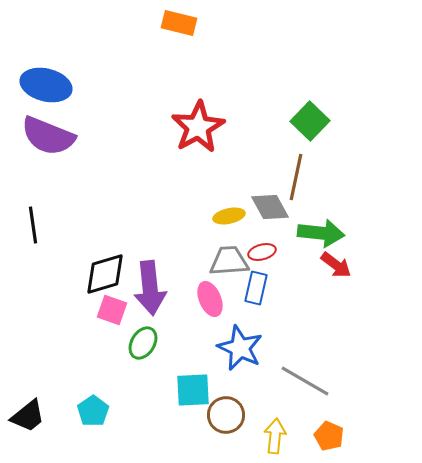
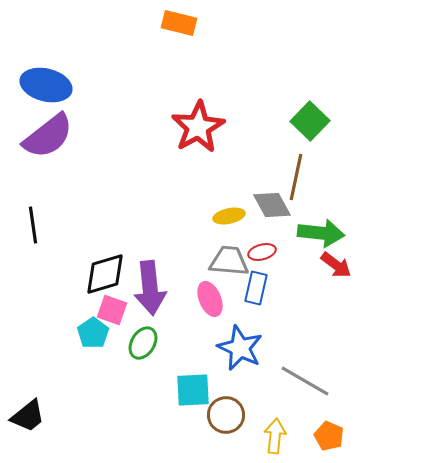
purple semicircle: rotated 60 degrees counterclockwise
gray diamond: moved 2 px right, 2 px up
gray trapezoid: rotated 9 degrees clockwise
cyan pentagon: moved 78 px up
